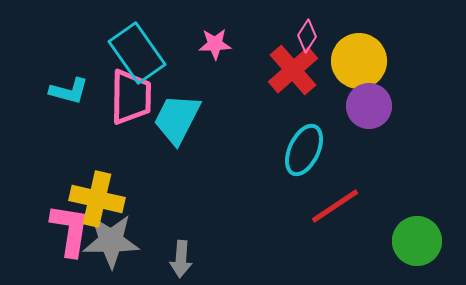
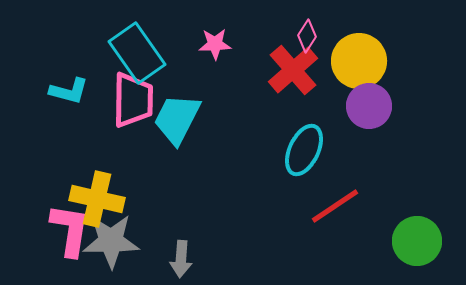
pink trapezoid: moved 2 px right, 3 px down
